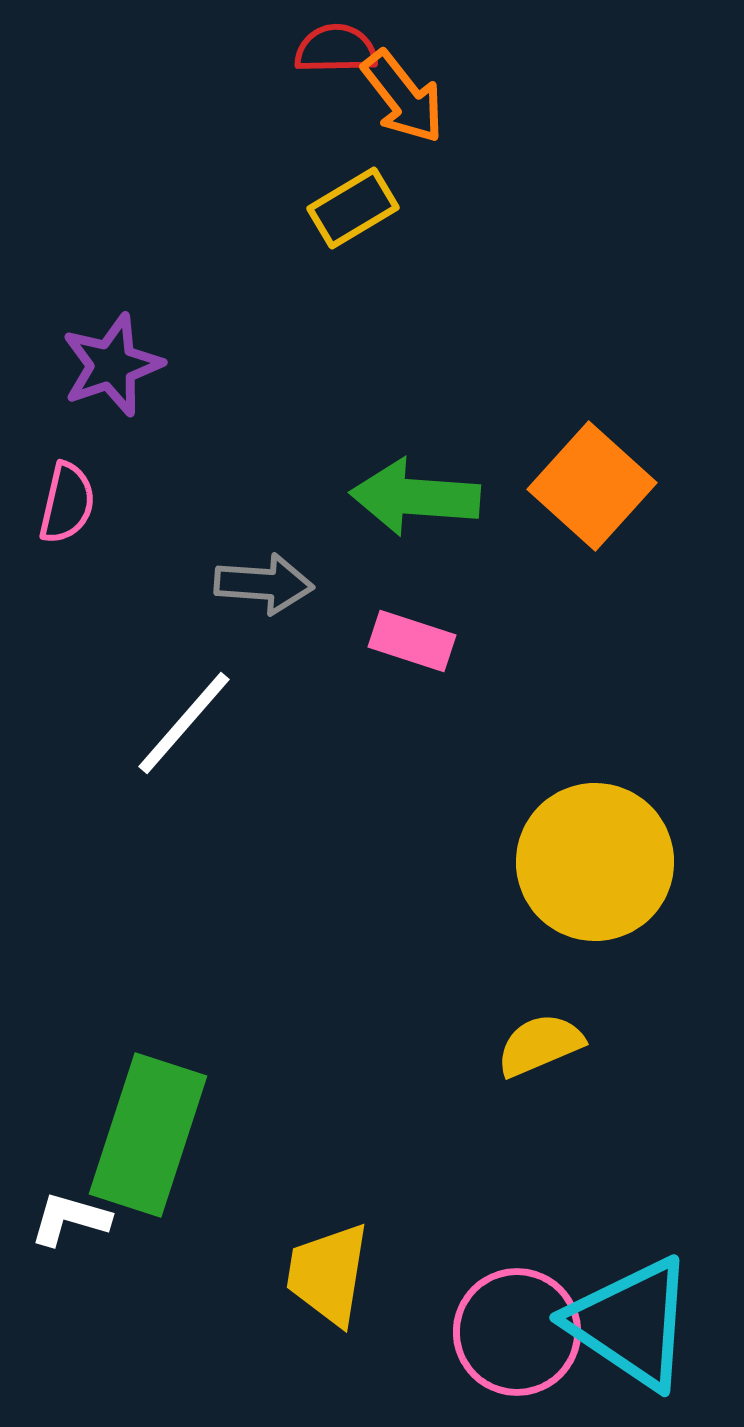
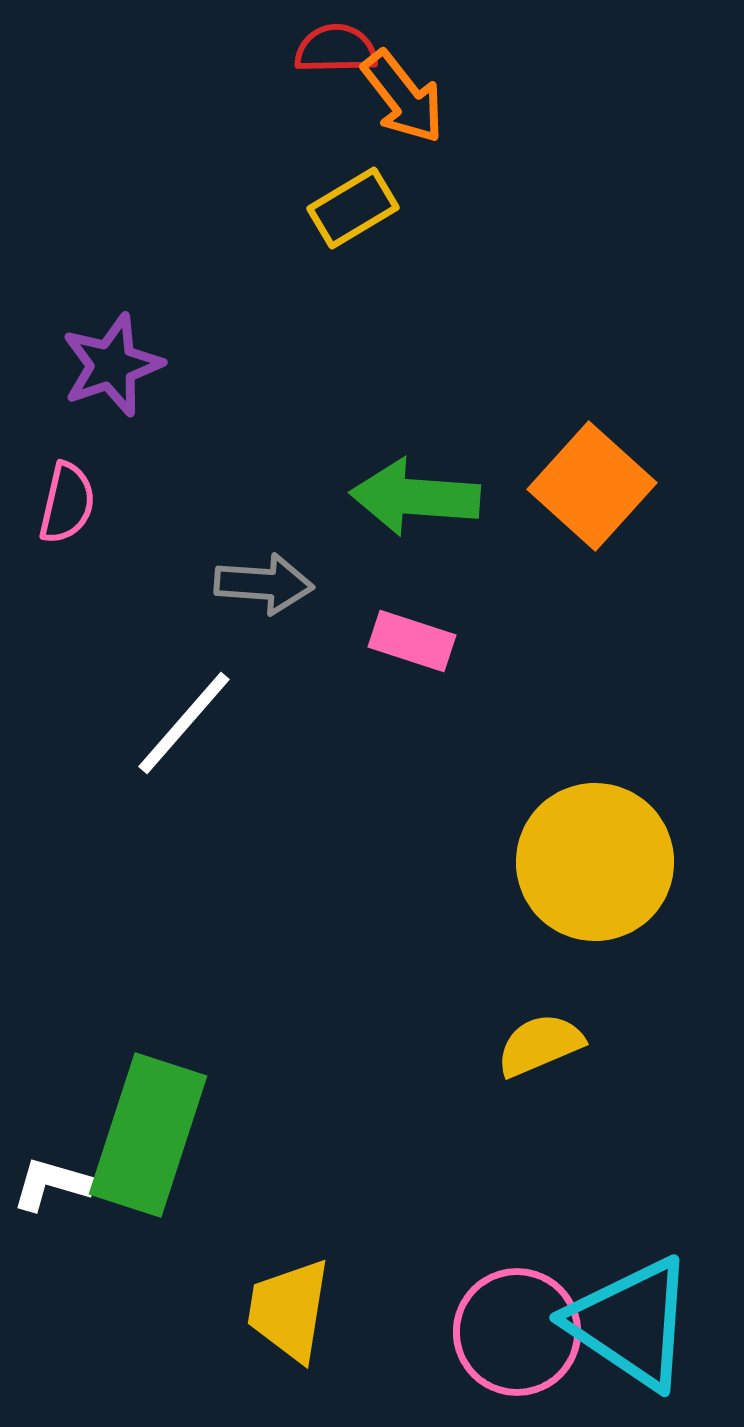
white L-shape: moved 18 px left, 35 px up
yellow trapezoid: moved 39 px left, 36 px down
